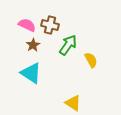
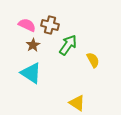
yellow semicircle: moved 2 px right
yellow triangle: moved 4 px right
